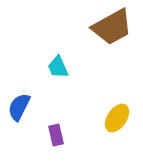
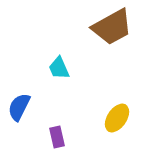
cyan trapezoid: moved 1 px right, 1 px down
purple rectangle: moved 1 px right, 2 px down
